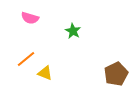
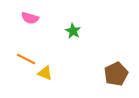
orange line: rotated 66 degrees clockwise
